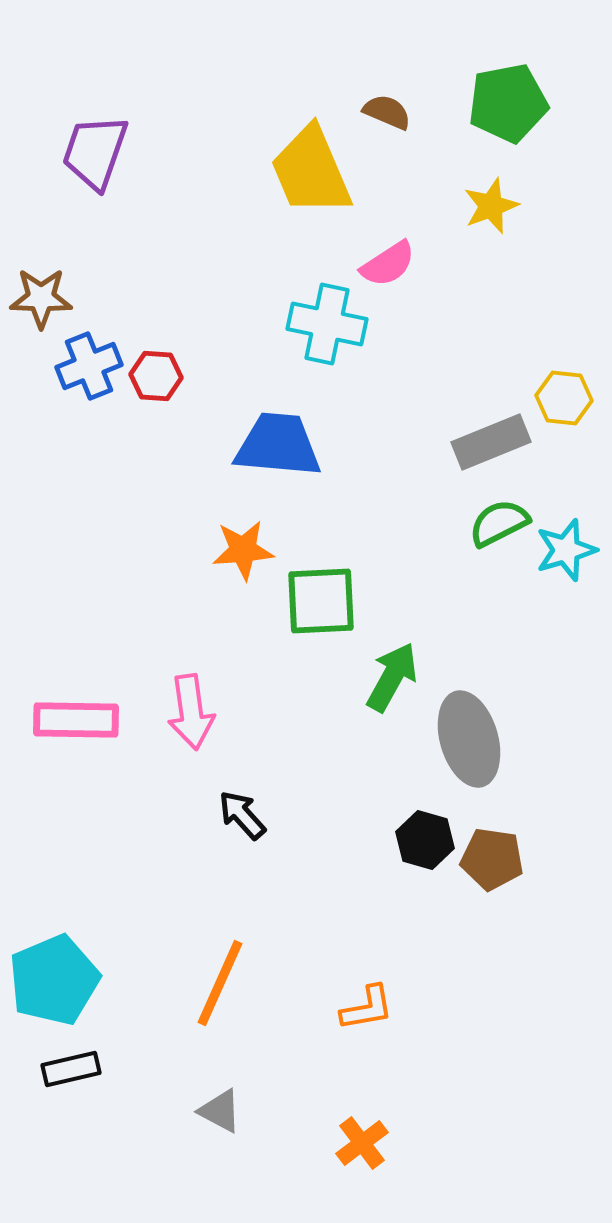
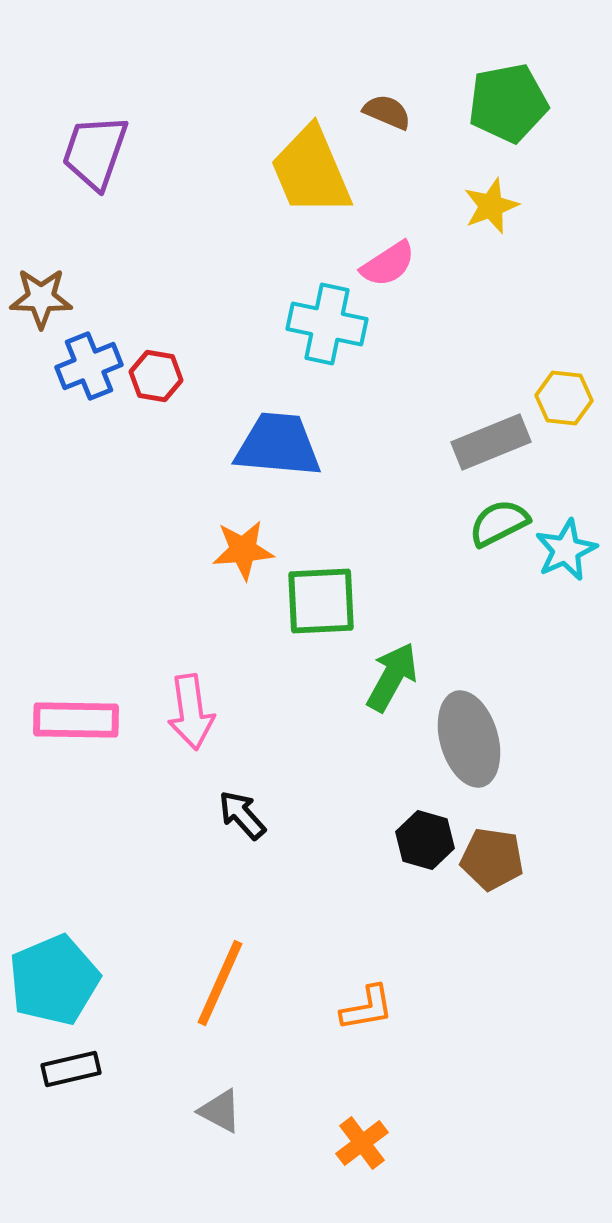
red hexagon: rotated 6 degrees clockwise
cyan star: rotated 8 degrees counterclockwise
